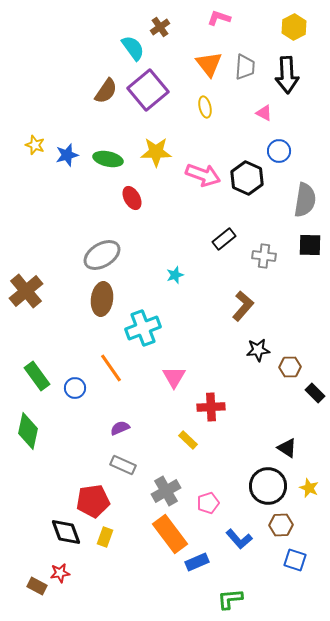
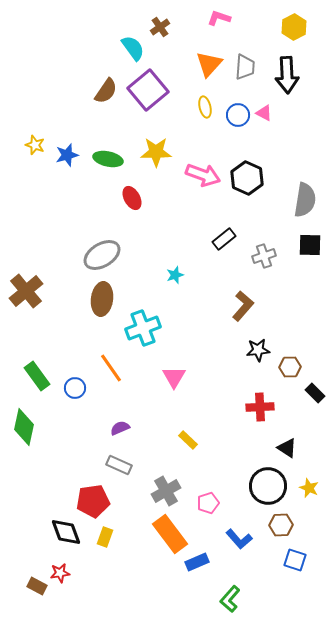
orange triangle at (209, 64): rotated 20 degrees clockwise
blue circle at (279, 151): moved 41 px left, 36 px up
gray cross at (264, 256): rotated 25 degrees counterclockwise
red cross at (211, 407): moved 49 px right
green diamond at (28, 431): moved 4 px left, 4 px up
gray rectangle at (123, 465): moved 4 px left
green L-shape at (230, 599): rotated 44 degrees counterclockwise
